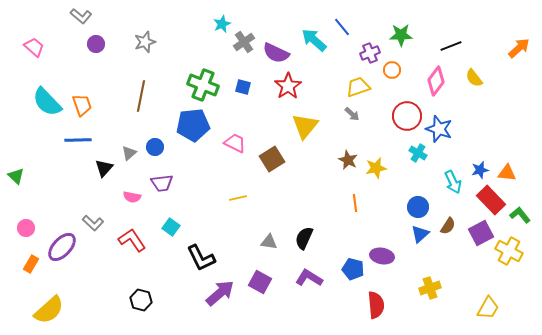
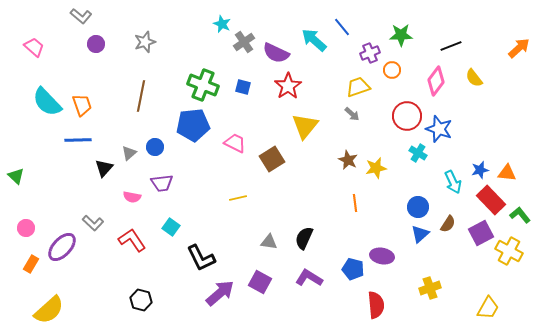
cyan star at (222, 24): rotated 24 degrees counterclockwise
brown semicircle at (448, 226): moved 2 px up
